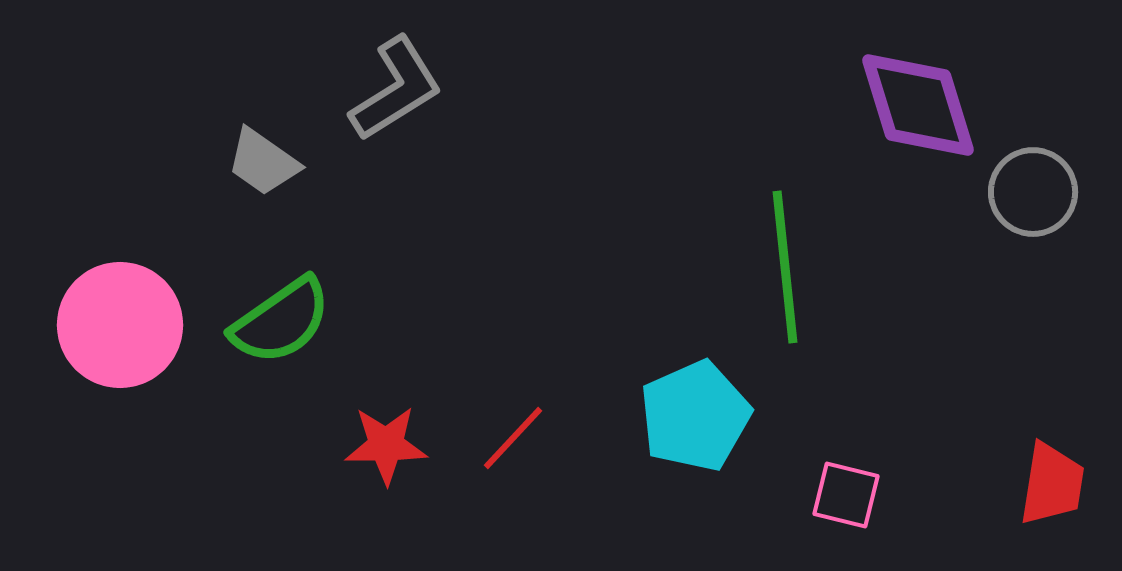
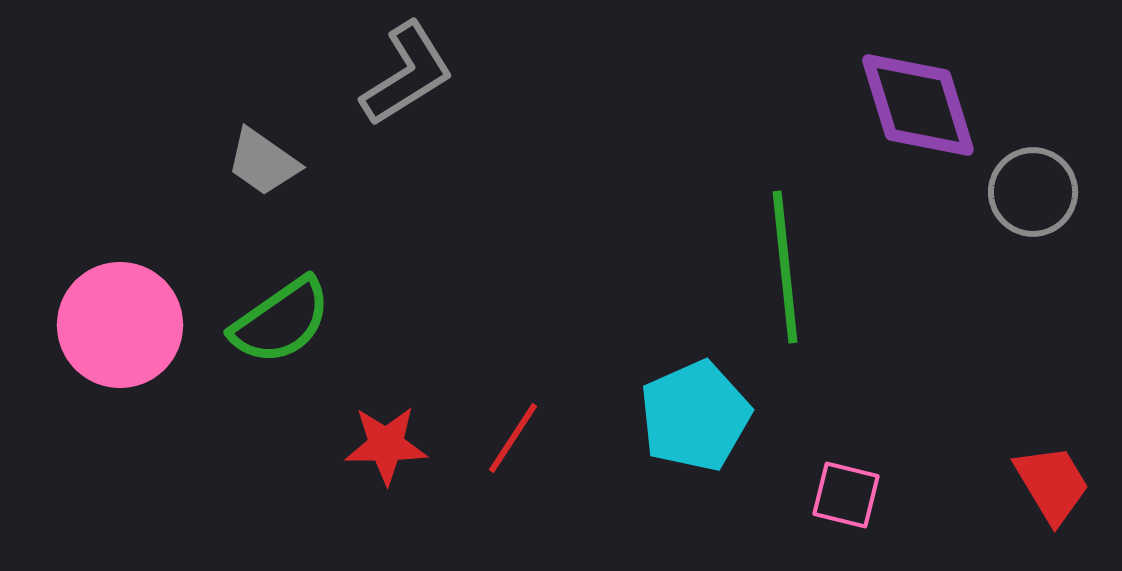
gray L-shape: moved 11 px right, 15 px up
red line: rotated 10 degrees counterclockwise
red trapezoid: rotated 40 degrees counterclockwise
